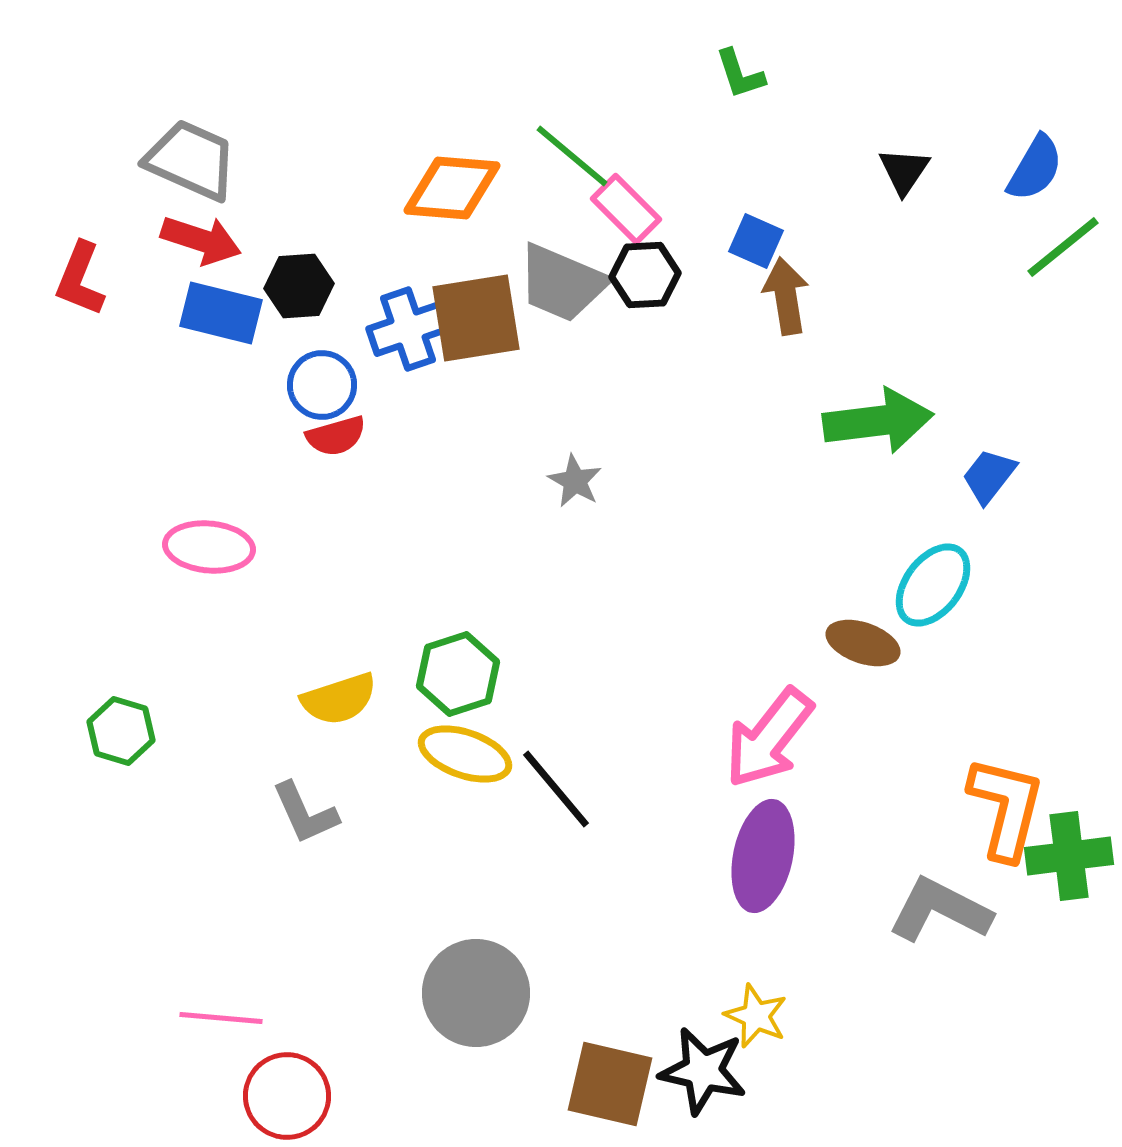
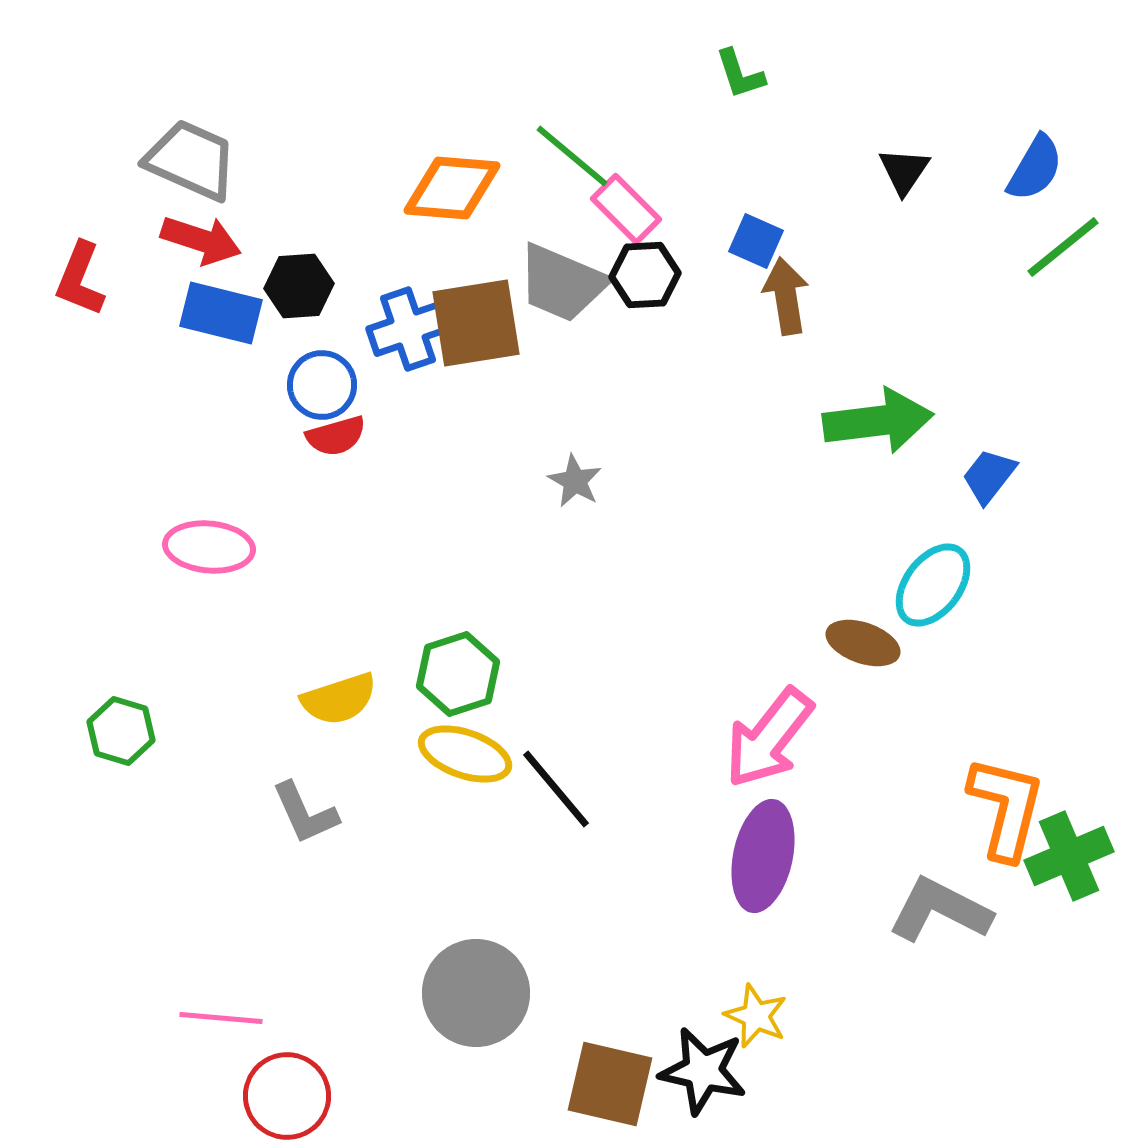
brown square at (476, 318): moved 5 px down
green cross at (1069, 856): rotated 16 degrees counterclockwise
